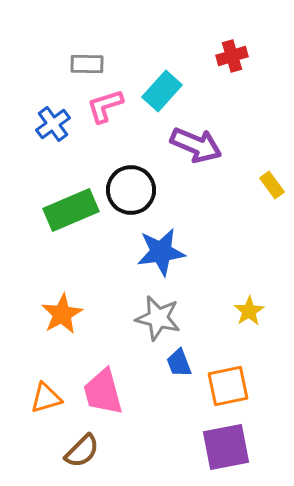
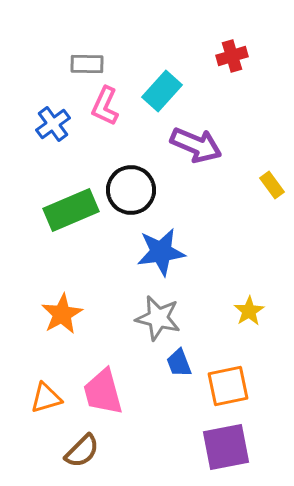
pink L-shape: rotated 48 degrees counterclockwise
